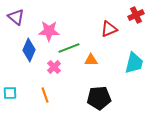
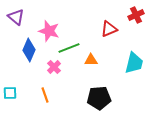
pink star: rotated 15 degrees clockwise
